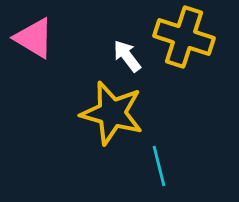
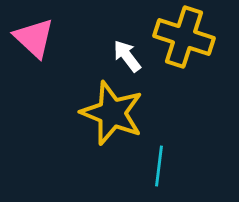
pink triangle: rotated 12 degrees clockwise
yellow star: rotated 6 degrees clockwise
cyan line: rotated 21 degrees clockwise
